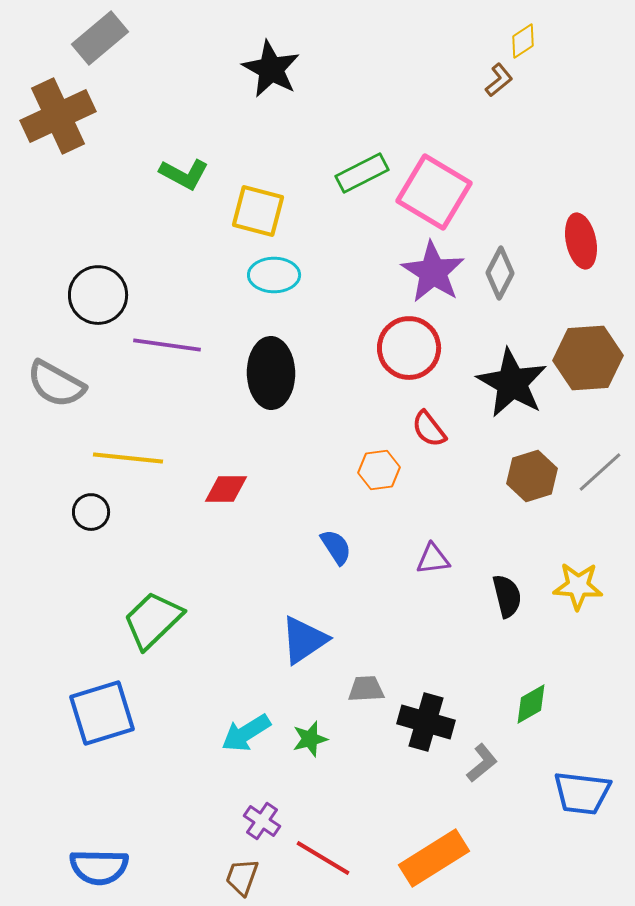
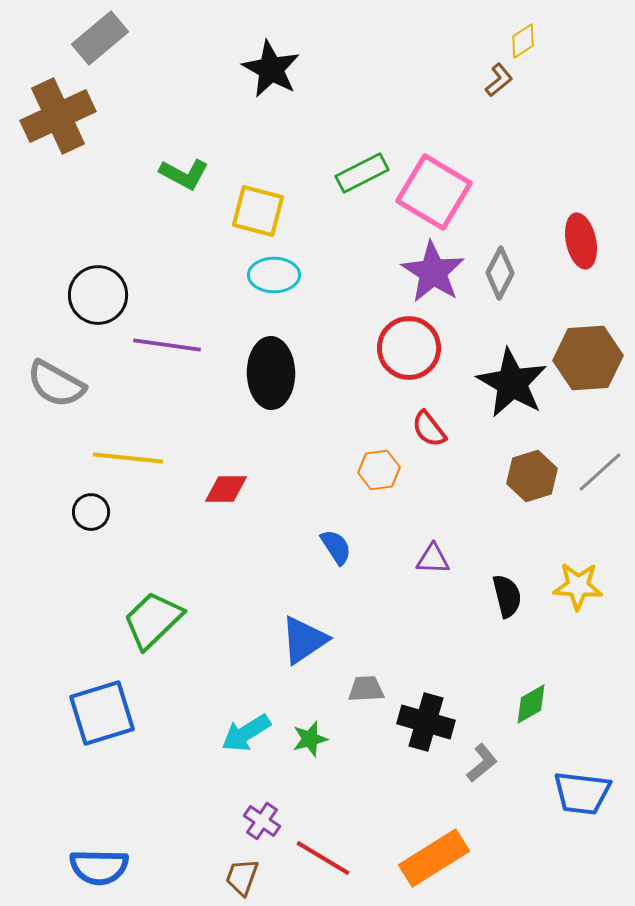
purple triangle at (433, 559): rotated 9 degrees clockwise
